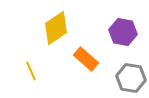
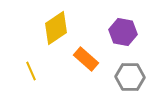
gray hexagon: moved 1 px left, 1 px up; rotated 8 degrees counterclockwise
